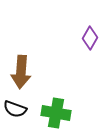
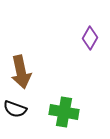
brown arrow: rotated 16 degrees counterclockwise
green cross: moved 8 px right, 1 px up
